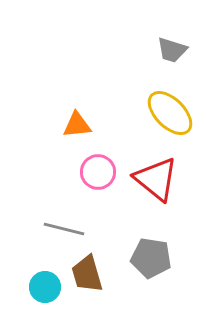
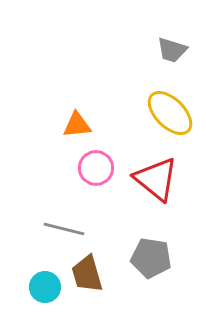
pink circle: moved 2 px left, 4 px up
